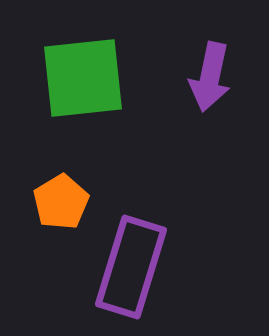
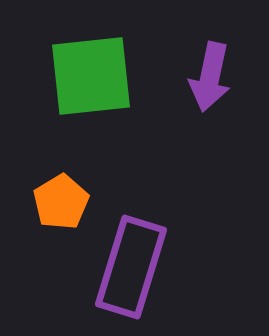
green square: moved 8 px right, 2 px up
